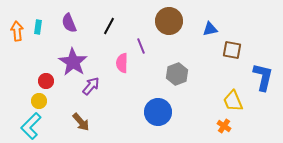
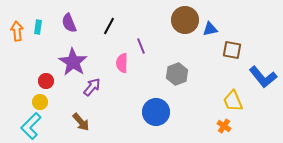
brown circle: moved 16 px right, 1 px up
blue L-shape: rotated 128 degrees clockwise
purple arrow: moved 1 px right, 1 px down
yellow circle: moved 1 px right, 1 px down
blue circle: moved 2 px left
